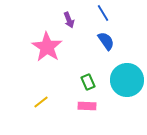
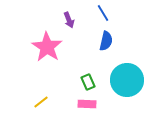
blue semicircle: rotated 48 degrees clockwise
pink rectangle: moved 2 px up
